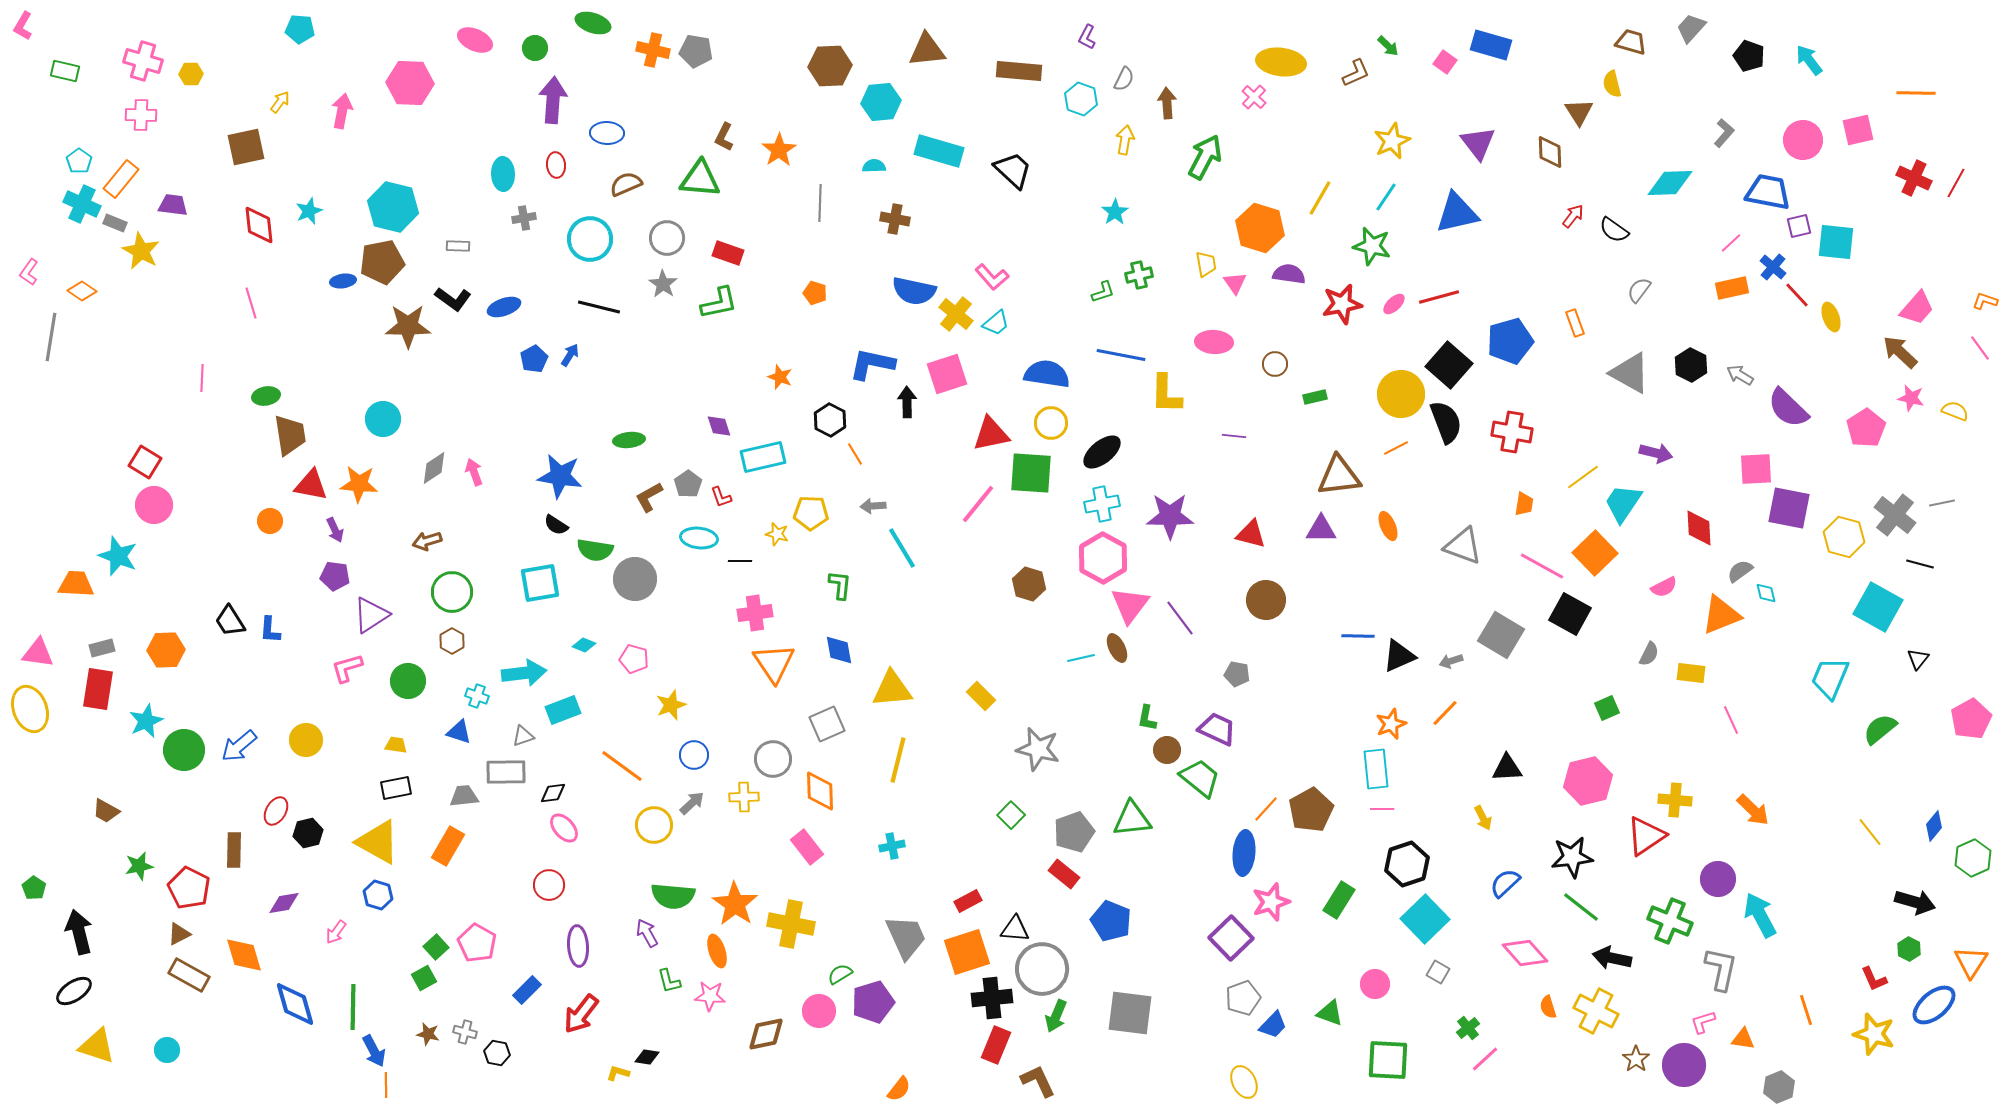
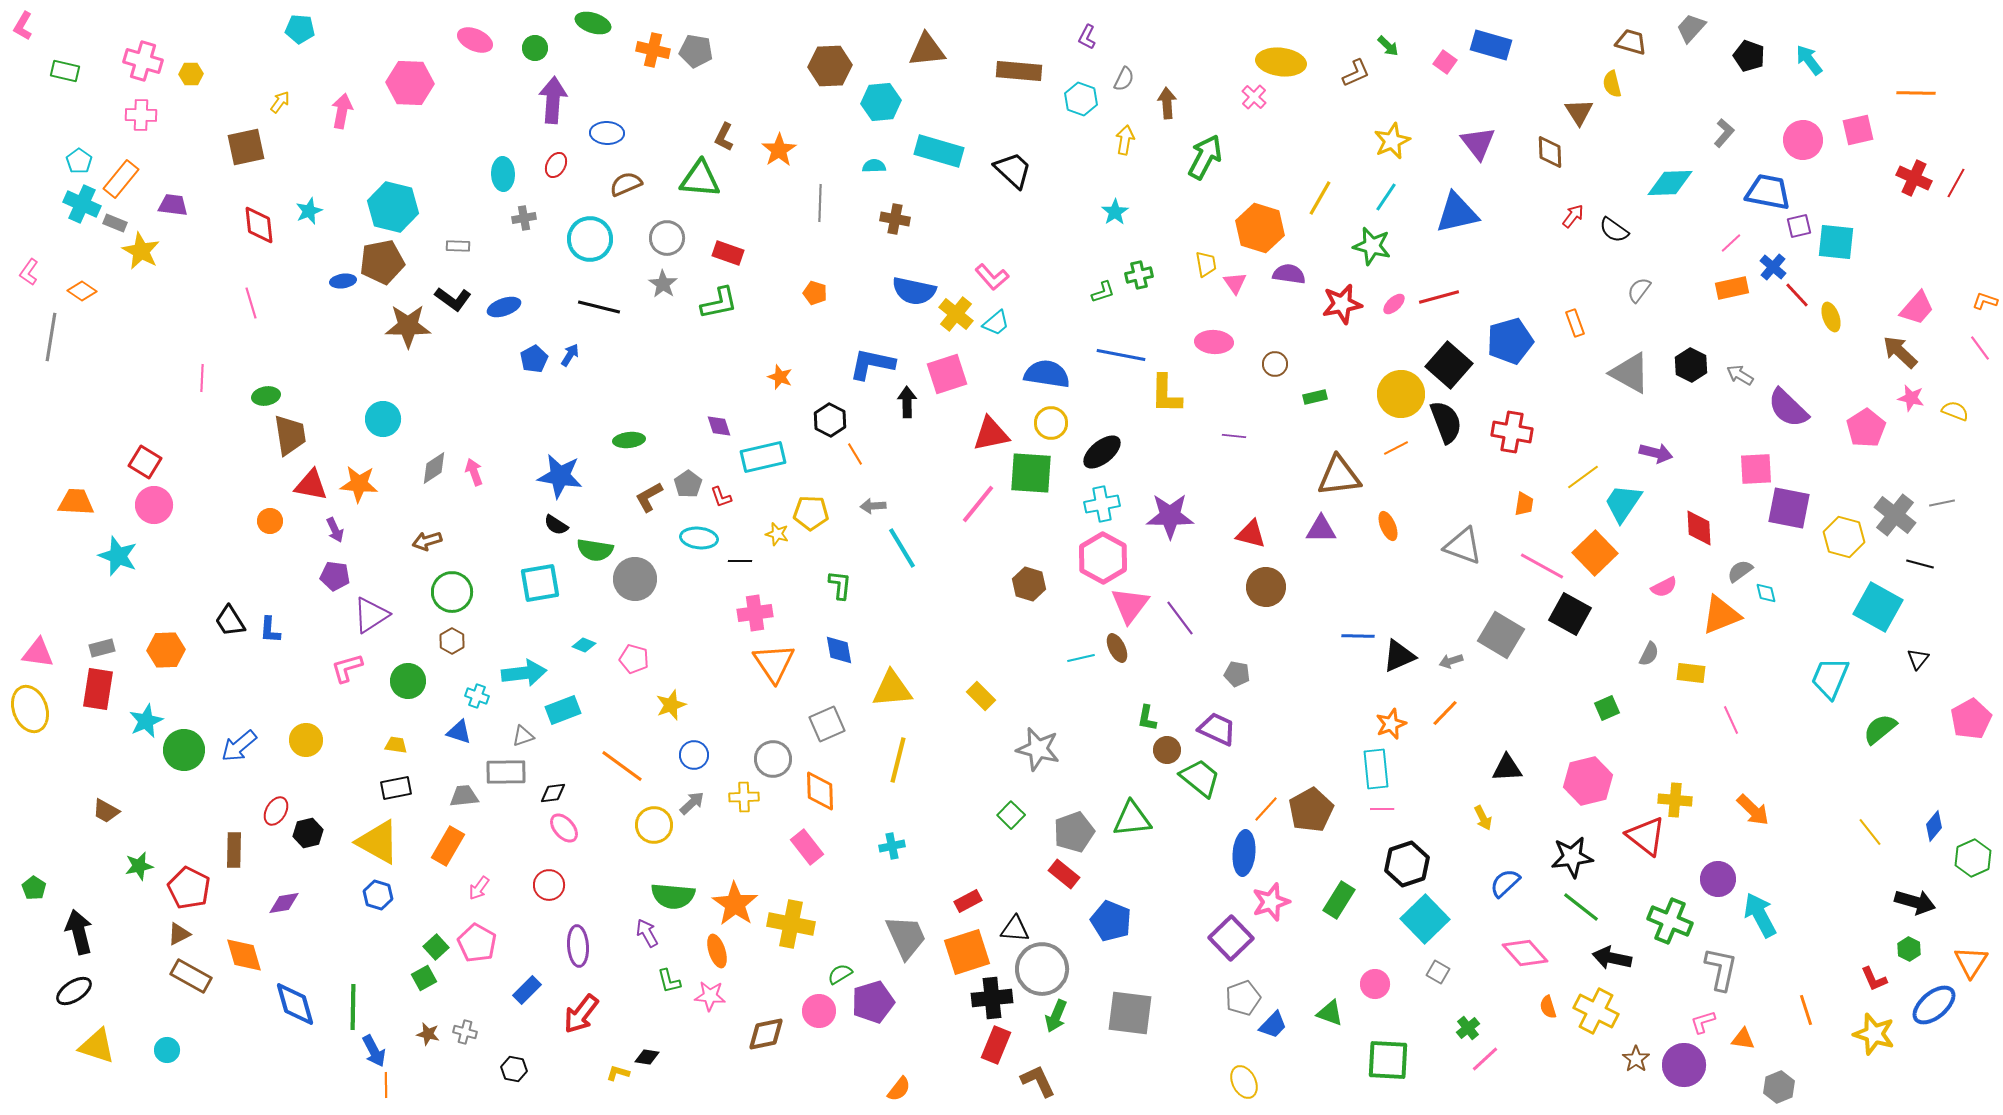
red ellipse at (556, 165): rotated 35 degrees clockwise
orange trapezoid at (76, 584): moved 82 px up
brown circle at (1266, 600): moved 13 px up
red triangle at (1646, 836): rotated 48 degrees counterclockwise
pink arrow at (336, 932): moved 143 px right, 44 px up
brown rectangle at (189, 975): moved 2 px right, 1 px down
black hexagon at (497, 1053): moved 17 px right, 16 px down
